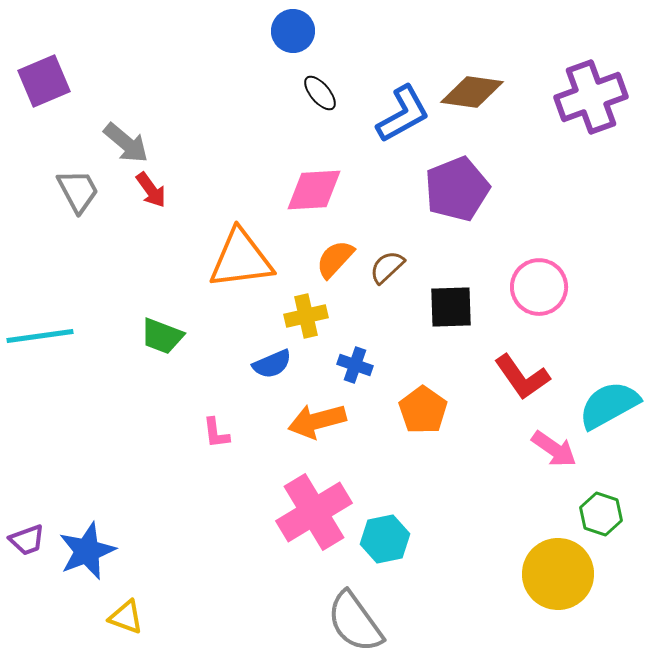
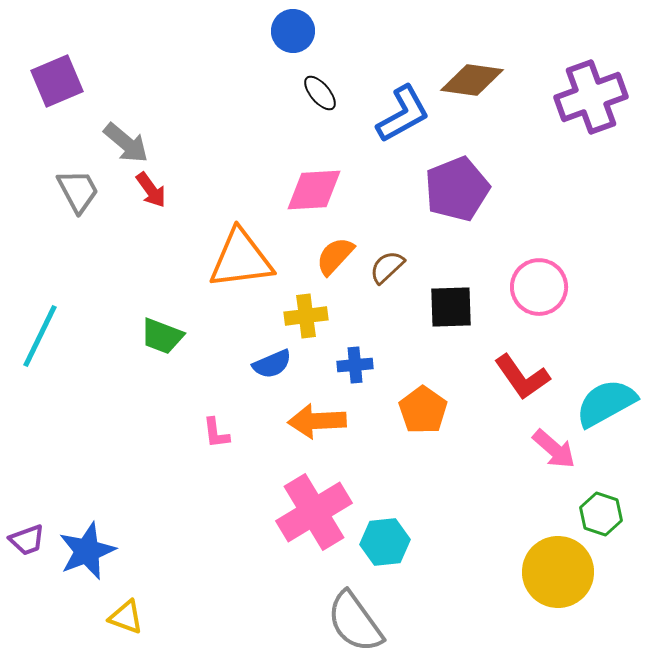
purple square: moved 13 px right
brown diamond: moved 12 px up
orange semicircle: moved 3 px up
yellow cross: rotated 6 degrees clockwise
cyan line: rotated 56 degrees counterclockwise
blue cross: rotated 24 degrees counterclockwise
cyan semicircle: moved 3 px left, 2 px up
orange arrow: rotated 12 degrees clockwise
pink arrow: rotated 6 degrees clockwise
cyan hexagon: moved 3 px down; rotated 6 degrees clockwise
yellow circle: moved 2 px up
